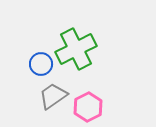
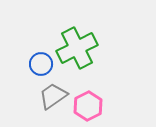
green cross: moved 1 px right, 1 px up
pink hexagon: moved 1 px up
